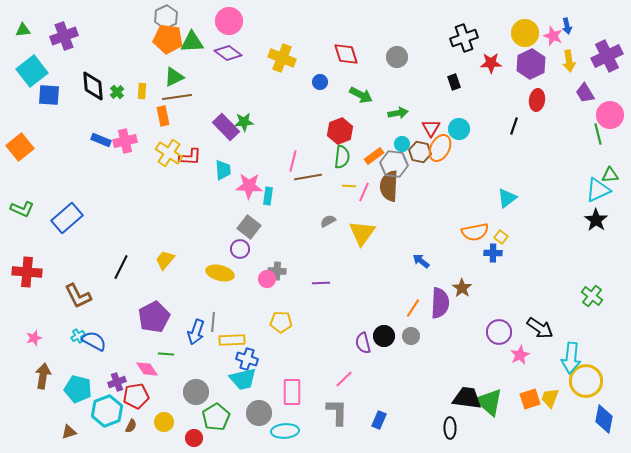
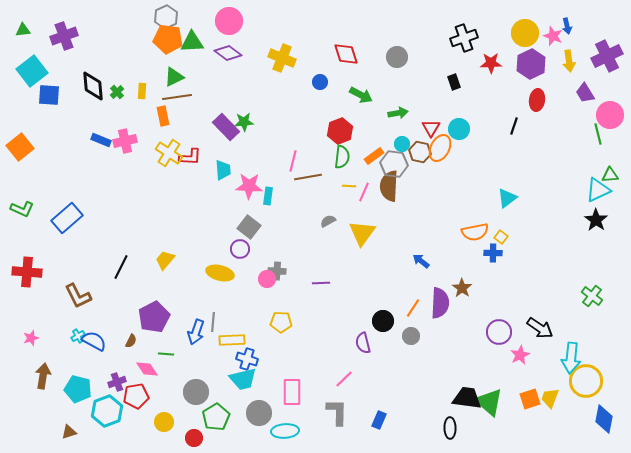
black circle at (384, 336): moved 1 px left, 15 px up
pink star at (34, 338): moved 3 px left
brown semicircle at (131, 426): moved 85 px up
